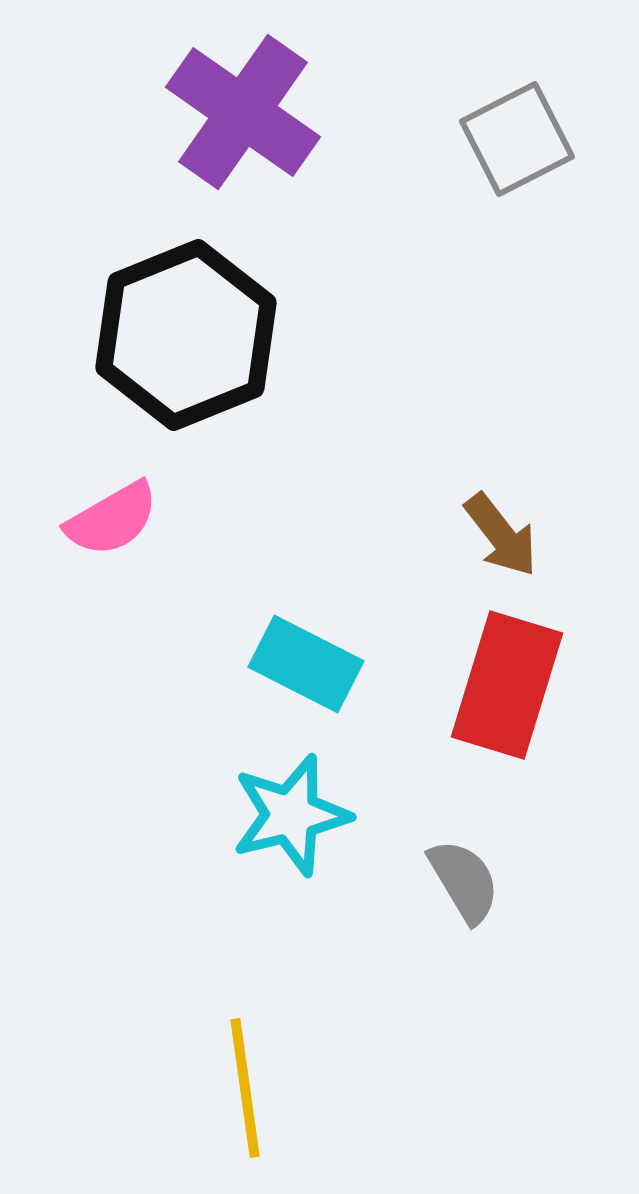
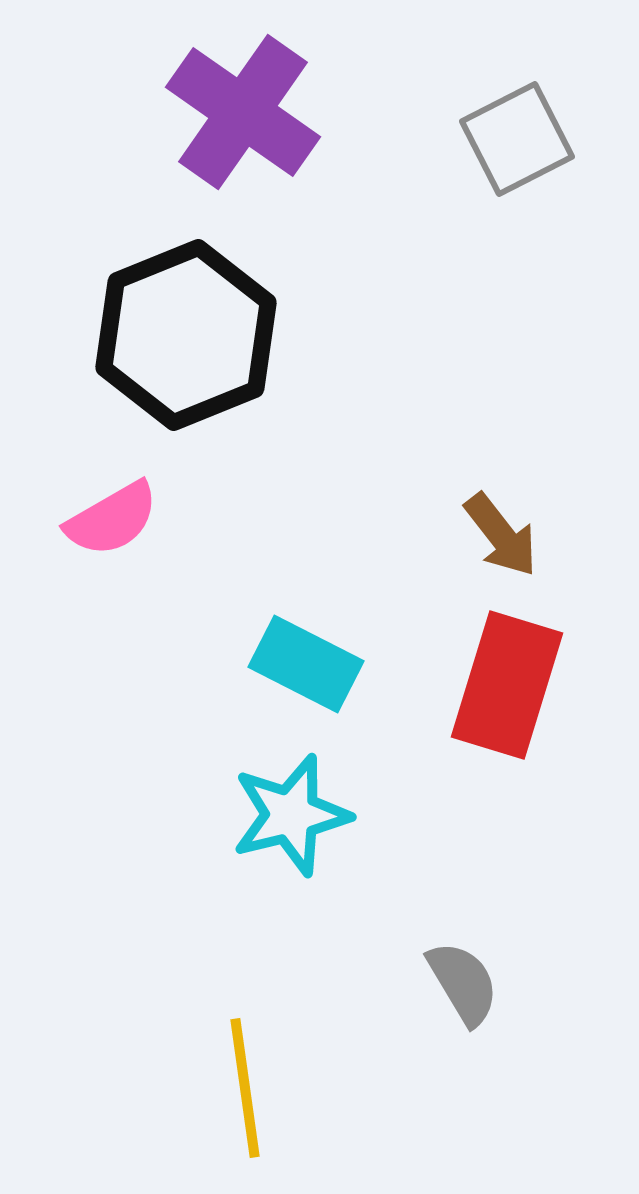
gray semicircle: moved 1 px left, 102 px down
